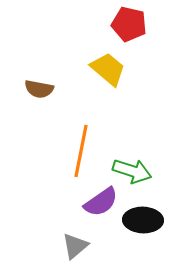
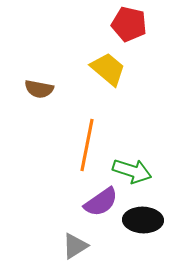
orange line: moved 6 px right, 6 px up
gray triangle: rotated 8 degrees clockwise
